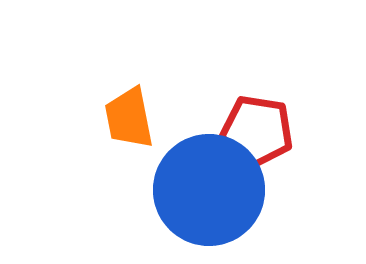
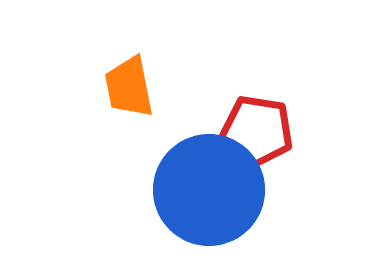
orange trapezoid: moved 31 px up
